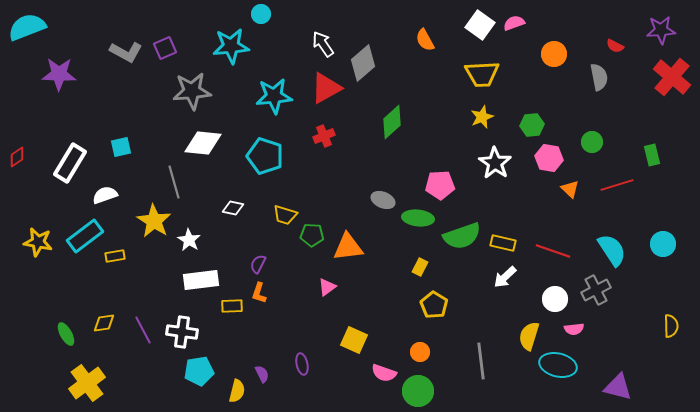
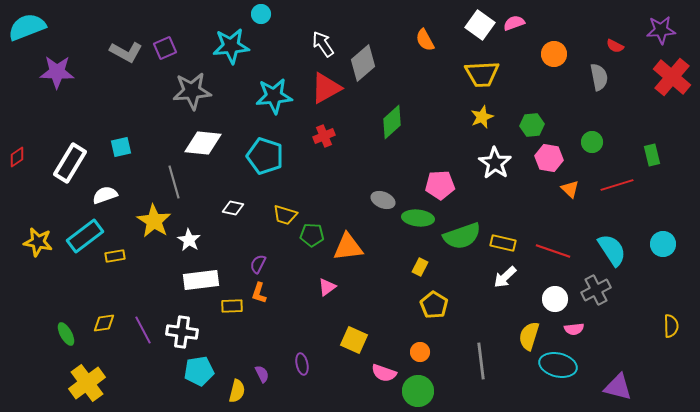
purple star at (59, 74): moved 2 px left, 2 px up
